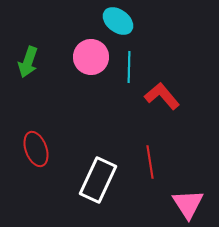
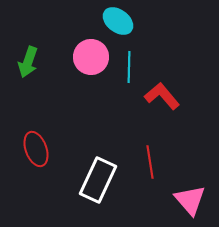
pink triangle: moved 2 px right, 4 px up; rotated 8 degrees counterclockwise
